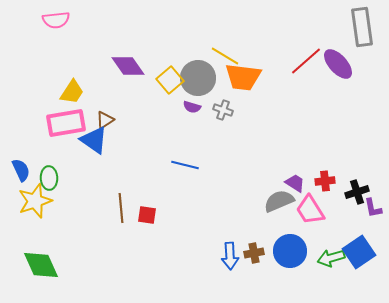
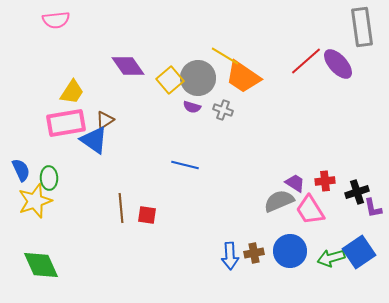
orange trapezoid: rotated 27 degrees clockwise
